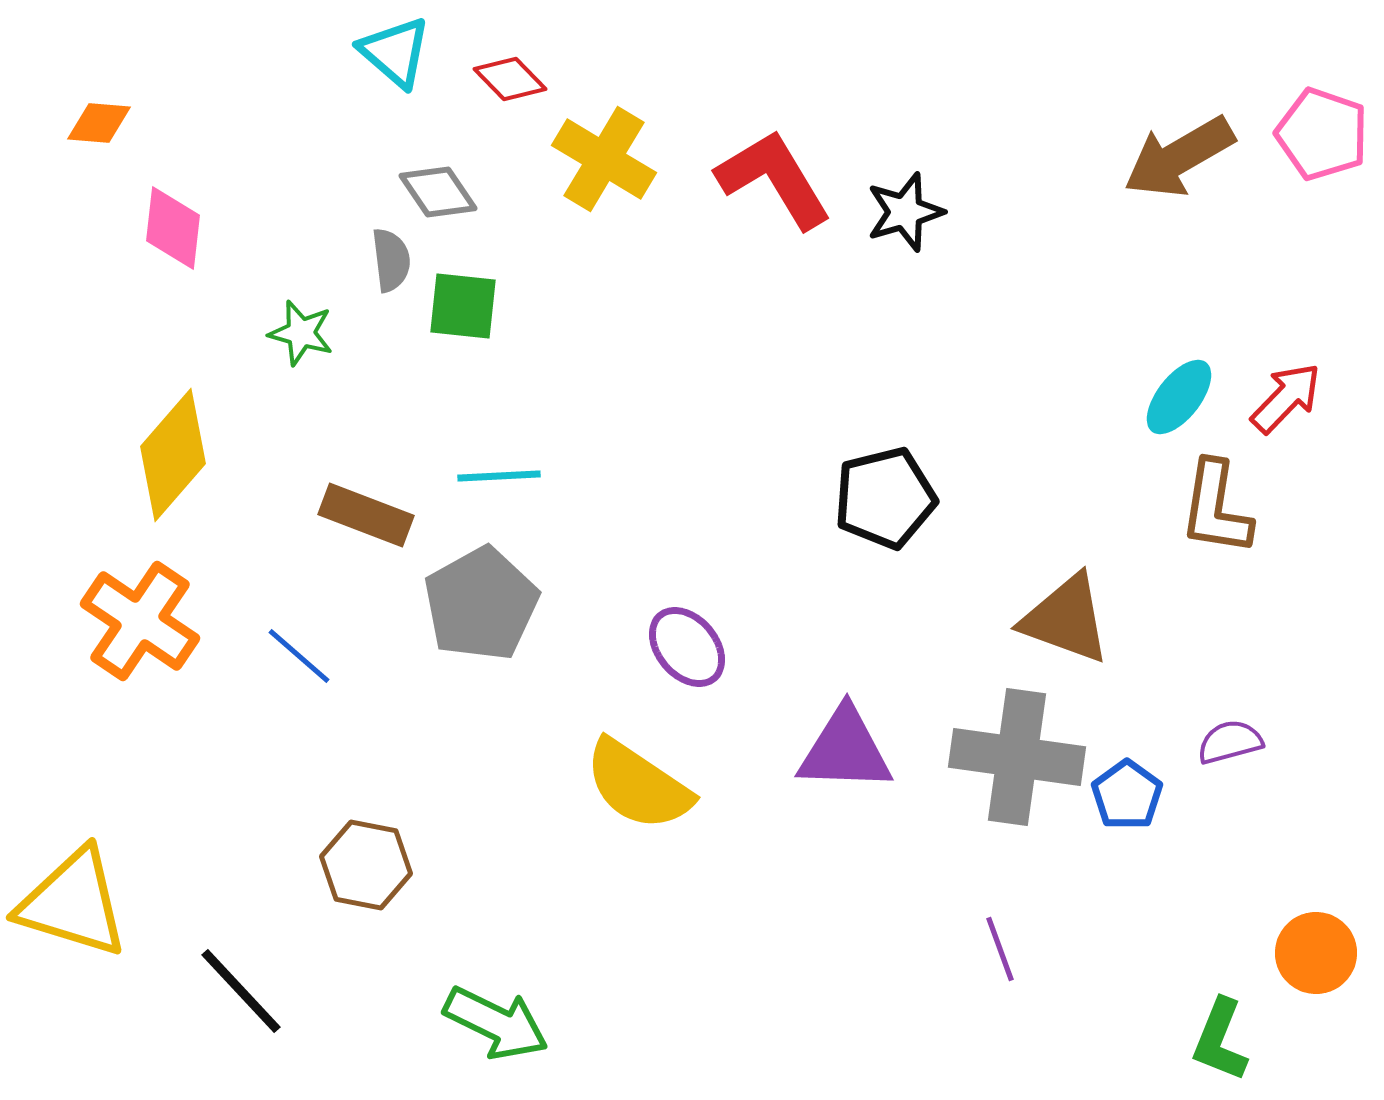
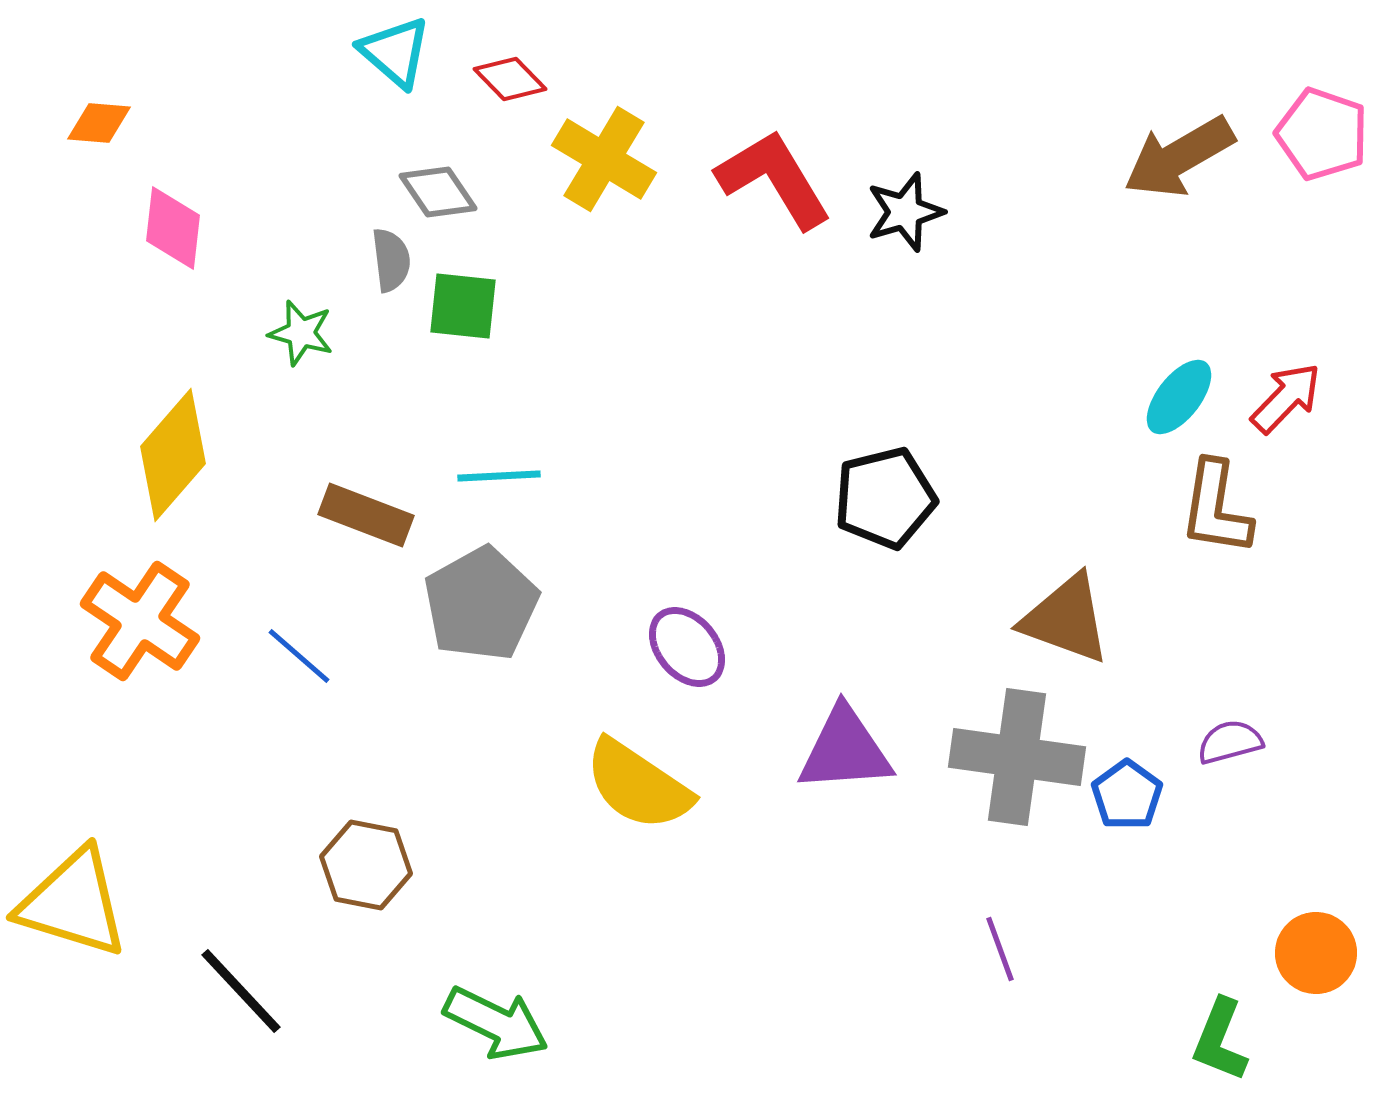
purple triangle: rotated 6 degrees counterclockwise
